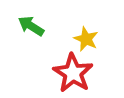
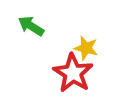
yellow star: moved 9 px down; rotated 10 degrees counterclockwise
